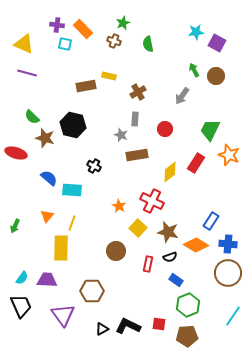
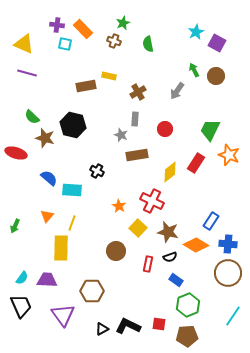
cyan star at (196, 32): rotated 21 degrees counterclockwise
gray arrow at (182, 96): moved 5 px left, 5 px up
black cross at (94, 166): moved 3 px right, 5 px down
